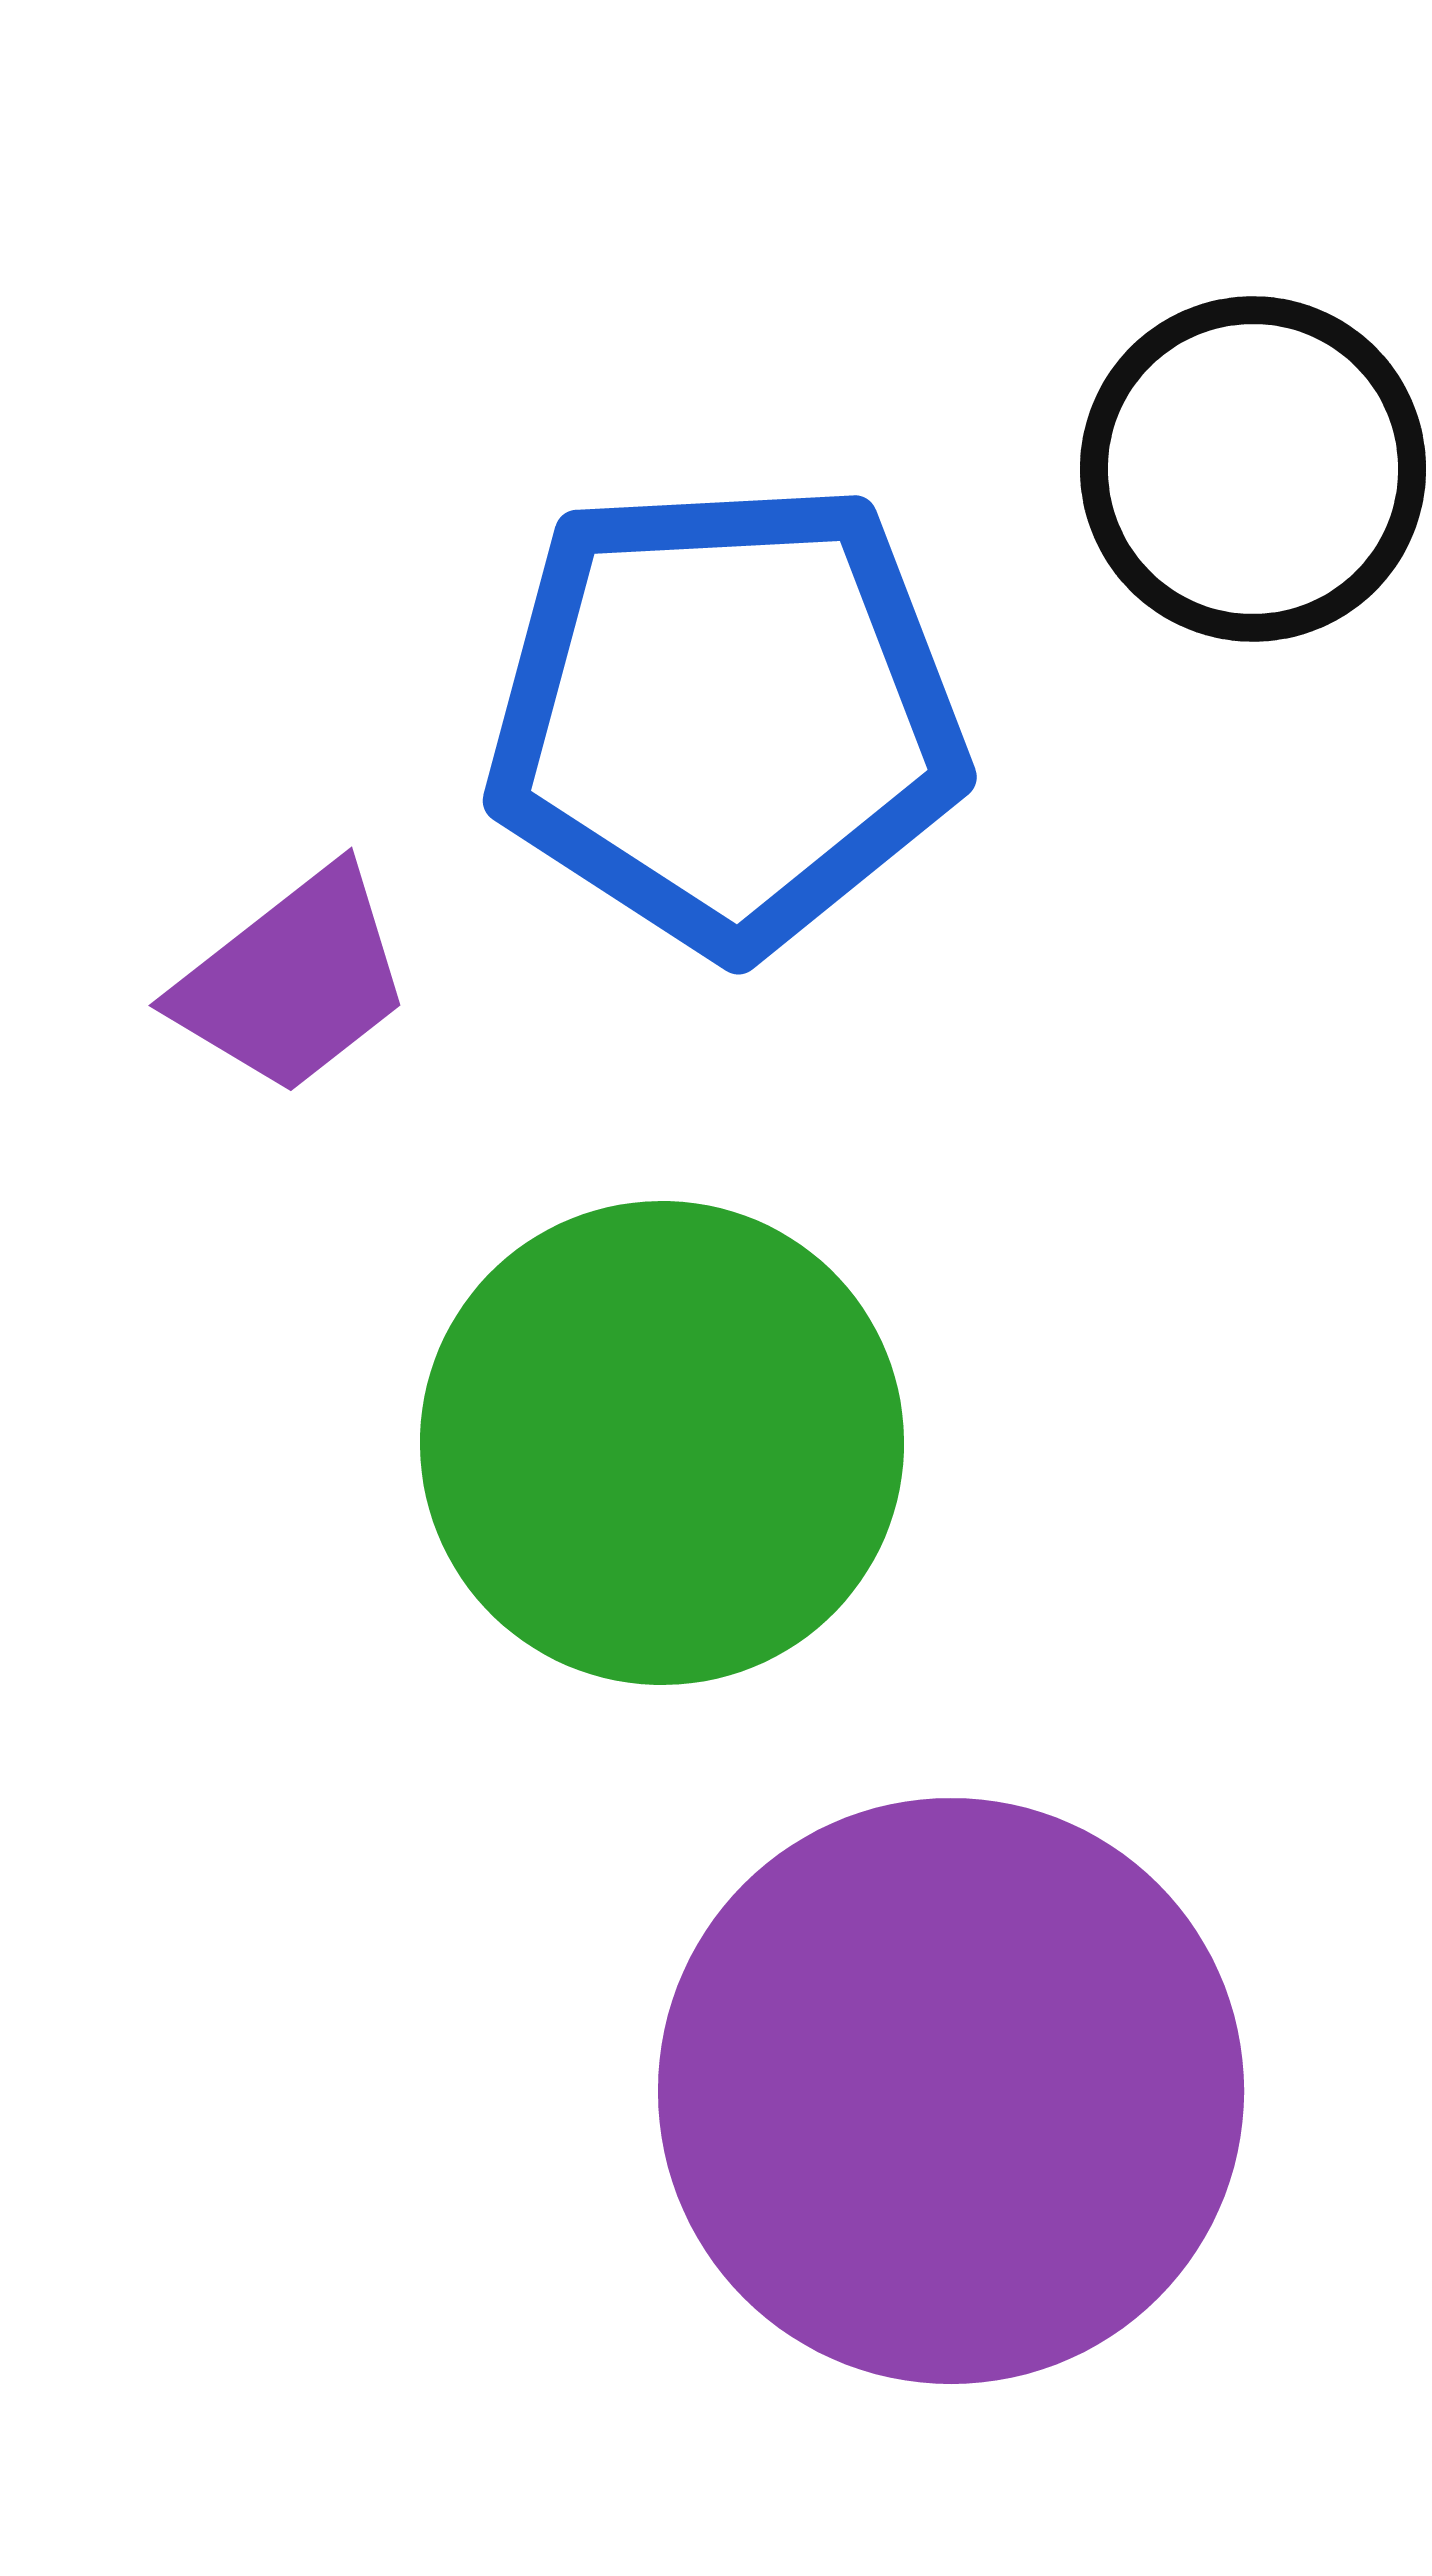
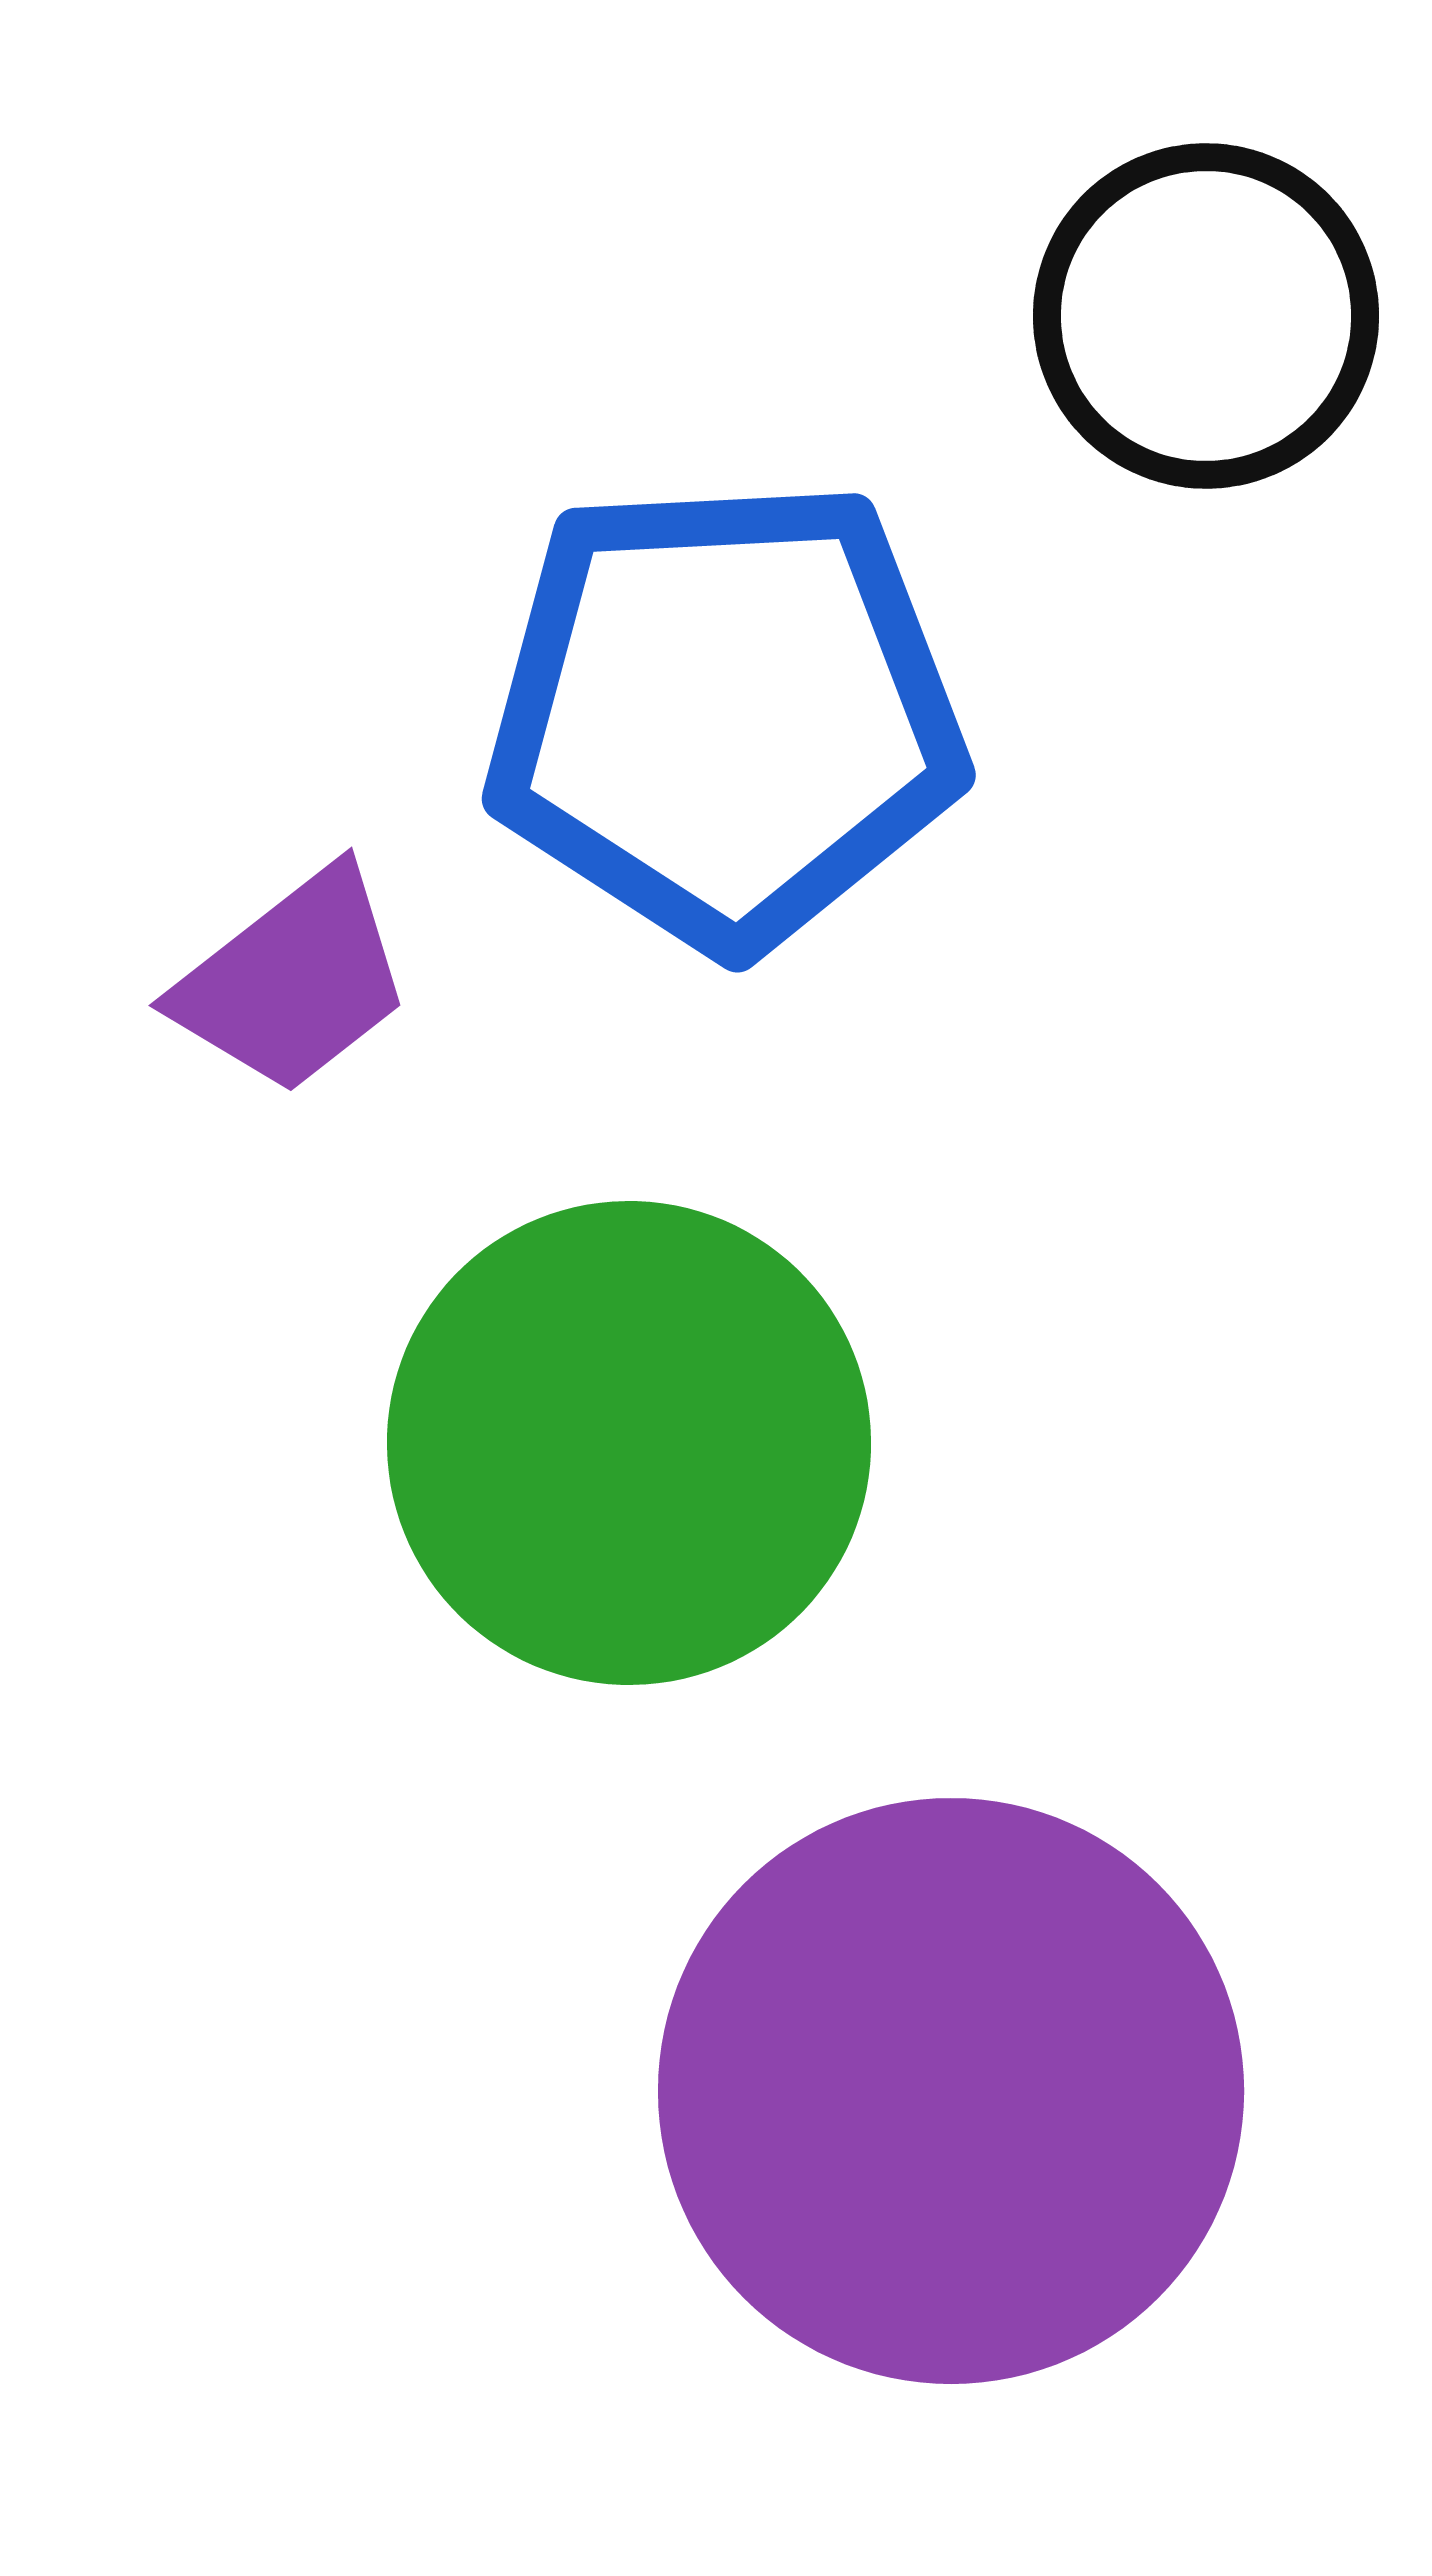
black circle: moved 47 px left, 153 px up
blue pentagon: moved 1 px left, 2 px up
green circle: moved 33 px left
